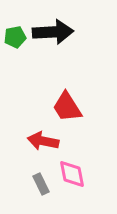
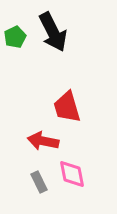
black arrow: rotated 66 degrees clockwise
green pentagon: rotated 15 degrees counterclockwise
red trapezoid: rotated 16 degrees clockwise
gray rectangle: moved 2 px left, 2 px up
